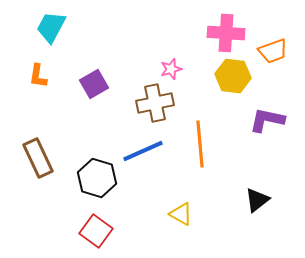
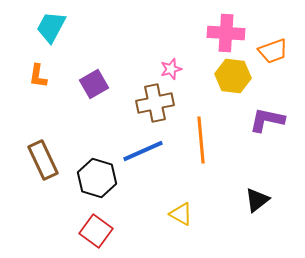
orange line: moved 1 px right, 4 px up
brown rectangle: moved 5 px right, 2 px down
